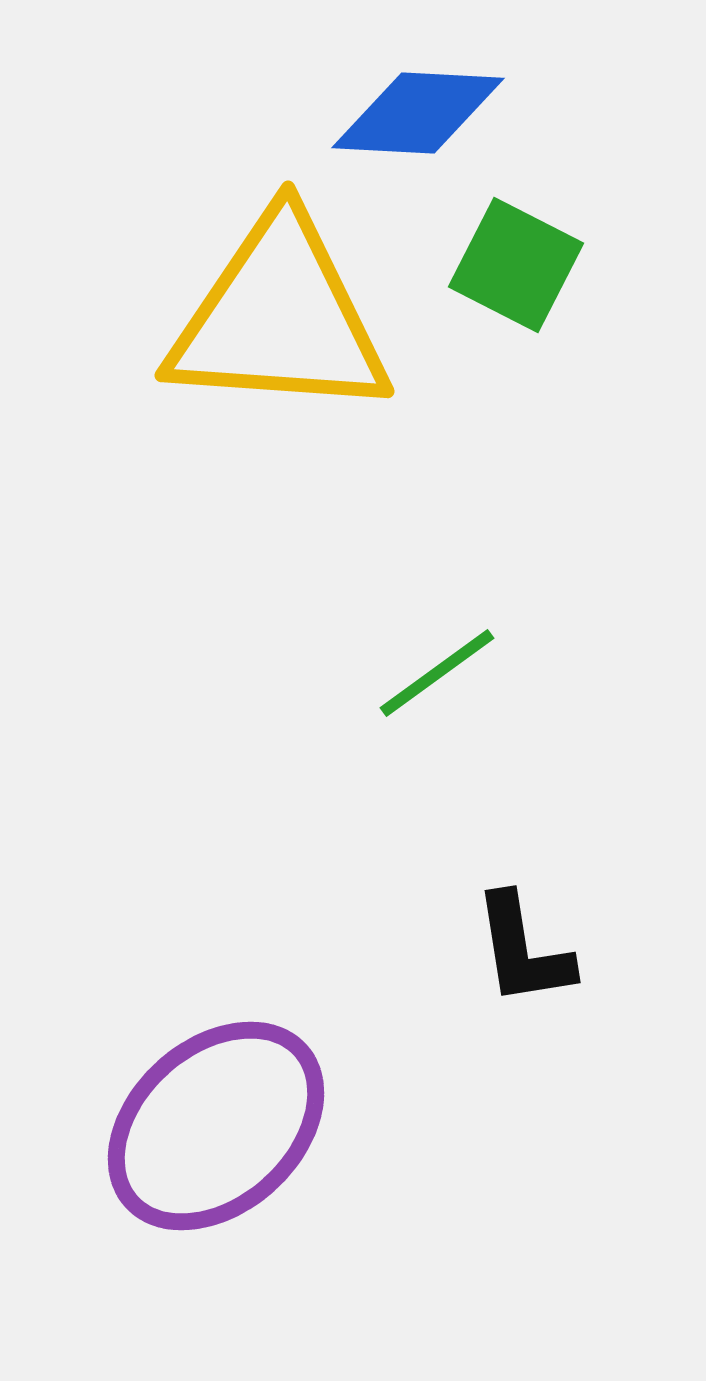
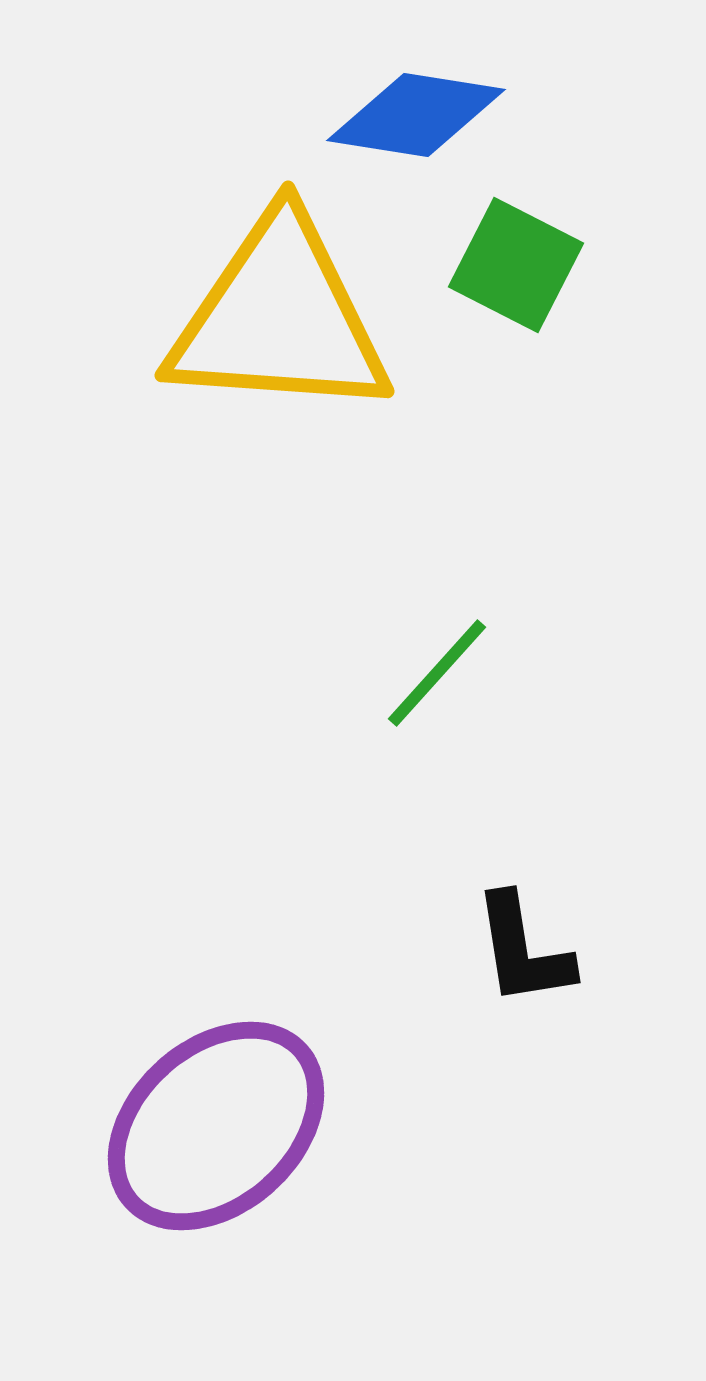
blue diamond: moved 2 px left, 2 px down; rotated 6 degrees clockwise
green line: rotated 12 degrees counterclockwise
